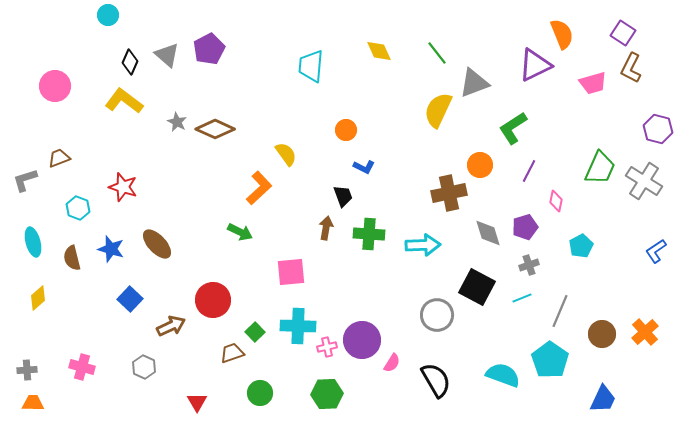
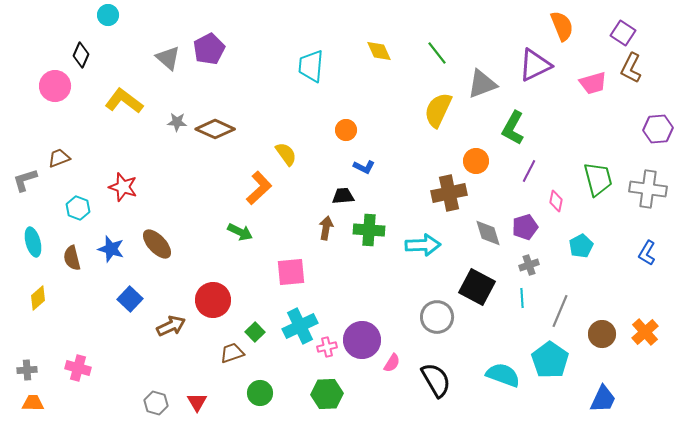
orange semicircle at (562, 34): moved 8 px up
gray triangle at (167, 55): moved 1 px right, 3 px down
black diamond at (130, 62): moved 49 px left, 7 px up
gray triangle at (474, 83): moved 8 px right, 1 px down
gray star at (177, 122): rotated 24 degrees counterclockwise
green L-shape at (513, 128): rotated 28 degrees counterclockwise
purple hexagon at (658, 129): rotated 20 degrees counterclockwise
orange circle at (480, 165): moved 4 px left, 4 px up
green trapezoid at (600, 168): moved 2 px left, 11 px down; rotated 39 degrees counterclockwise
gray cross at (644, 181): moved 4 px right, 8 px down; rotated 24 degrees counterclockwise
black trapezoid at (343, 196): rotated 75 degrees counterclockwise
green cross at (369, 234): moved 4 px up
blue L-shape at (656, 251): moved 9 px left, 2 px down; rotated 25 degrees counterclockwise
cyan line at (522, 298): rotated 72 degrees counterclockwise
gray circle at (437, 315): moved 2 px down
cyan cross at (298, 326): moved 2 px right; rotated 28 degrees counterclockwise
pink cross at (82, 367): moved 4 px left, 1 px down
gray hexagon at (144, 367): moved 12 px right, 36 px down; rotated 10 degrees counterclockwise
